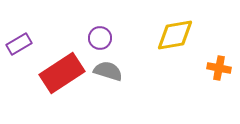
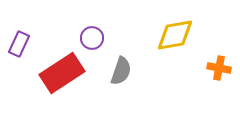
purple circle: moved 8 px left
purple rectangle: rotated 35 degrees counterclockwise
gray semicircle: moved 13 px right; rotated 92 degrees clockwise
